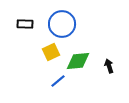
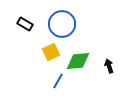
black rectangle: rotated 28 degrees clockwise
blue line: rotated 21 degrees counterclockwise
